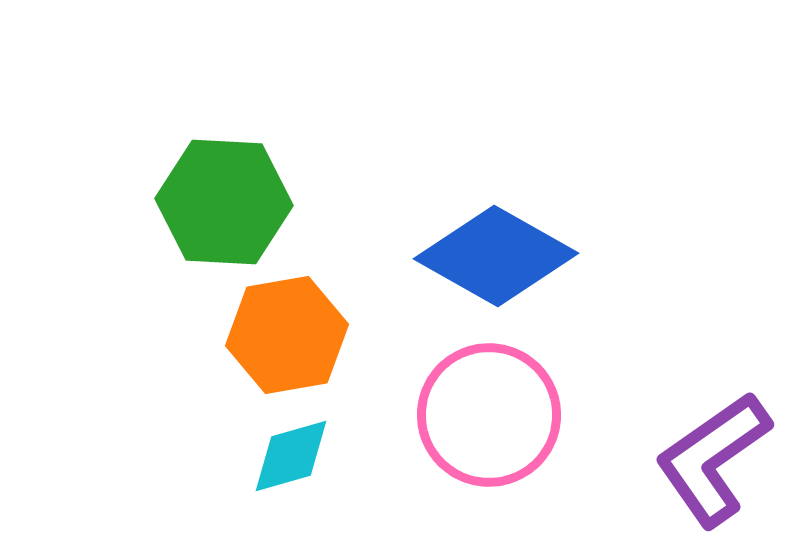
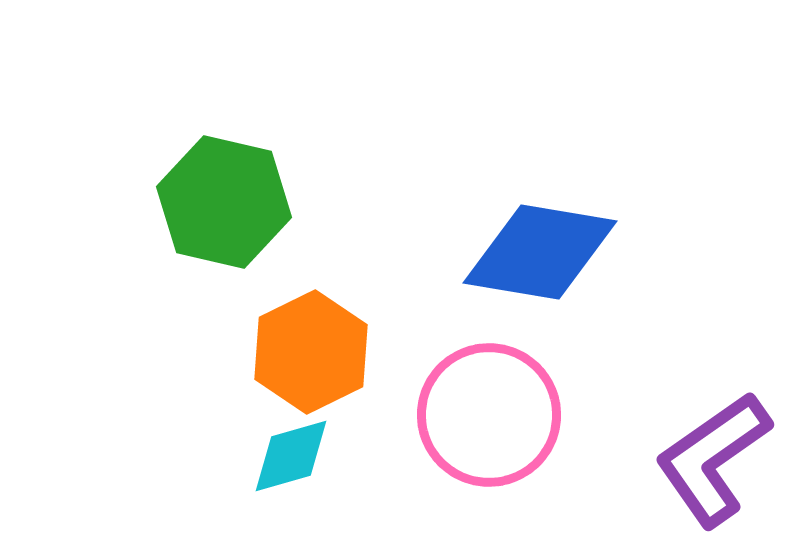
green hexagon: rotated 10 degrees clockwise
blue diamond: moved 44 px right, 4 px up; rotated 20 degrees counterclockwise
orange hexagon: moved 24 px right, 17 px down; rotated 16 degrees counterclockwise
